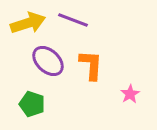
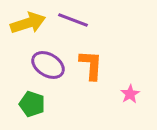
purple ellipse: moved 4 px down; rotated 12 degrees counterclockwise
